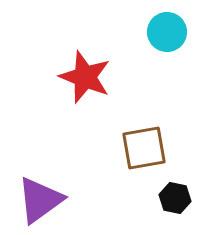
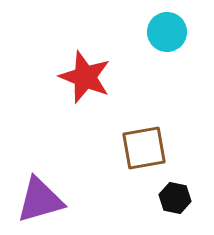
purple triangle: rotated 20 degrees clockwise
